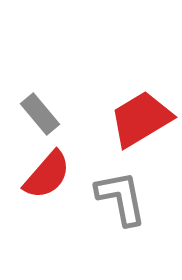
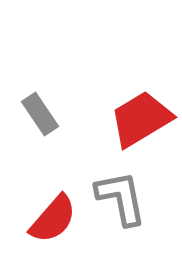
gray rectangle: rotated 6 degrees clockwise
red semicircle: moved 6 px right, 44 px down
